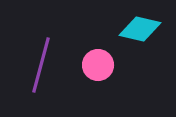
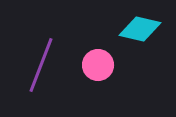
purple line: rotated 6 degrees clockwise
